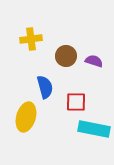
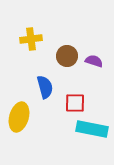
brown circle: moved 1 px right
red square: moved 1 px left, 1 px down
yellow ellipse: moved 7 px left
cyan rectangle: moved 2 px left
